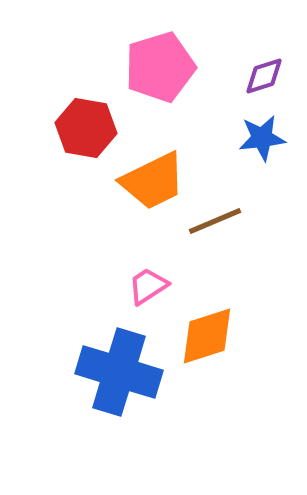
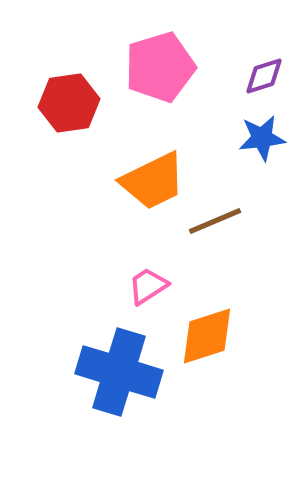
red hexagon: moved 17 px left, 25 px up; rotated 18 degrees counterclockwise
